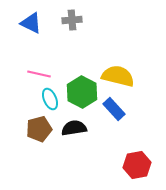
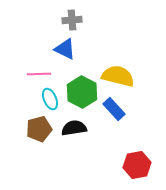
blue triangle: moved 34 px right, 26 px down
pink line: rotated 15 degrees counterclockwise
